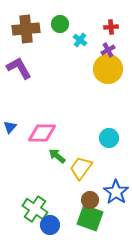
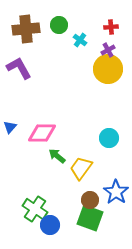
green circle: moved 1 px left, 1 px down
